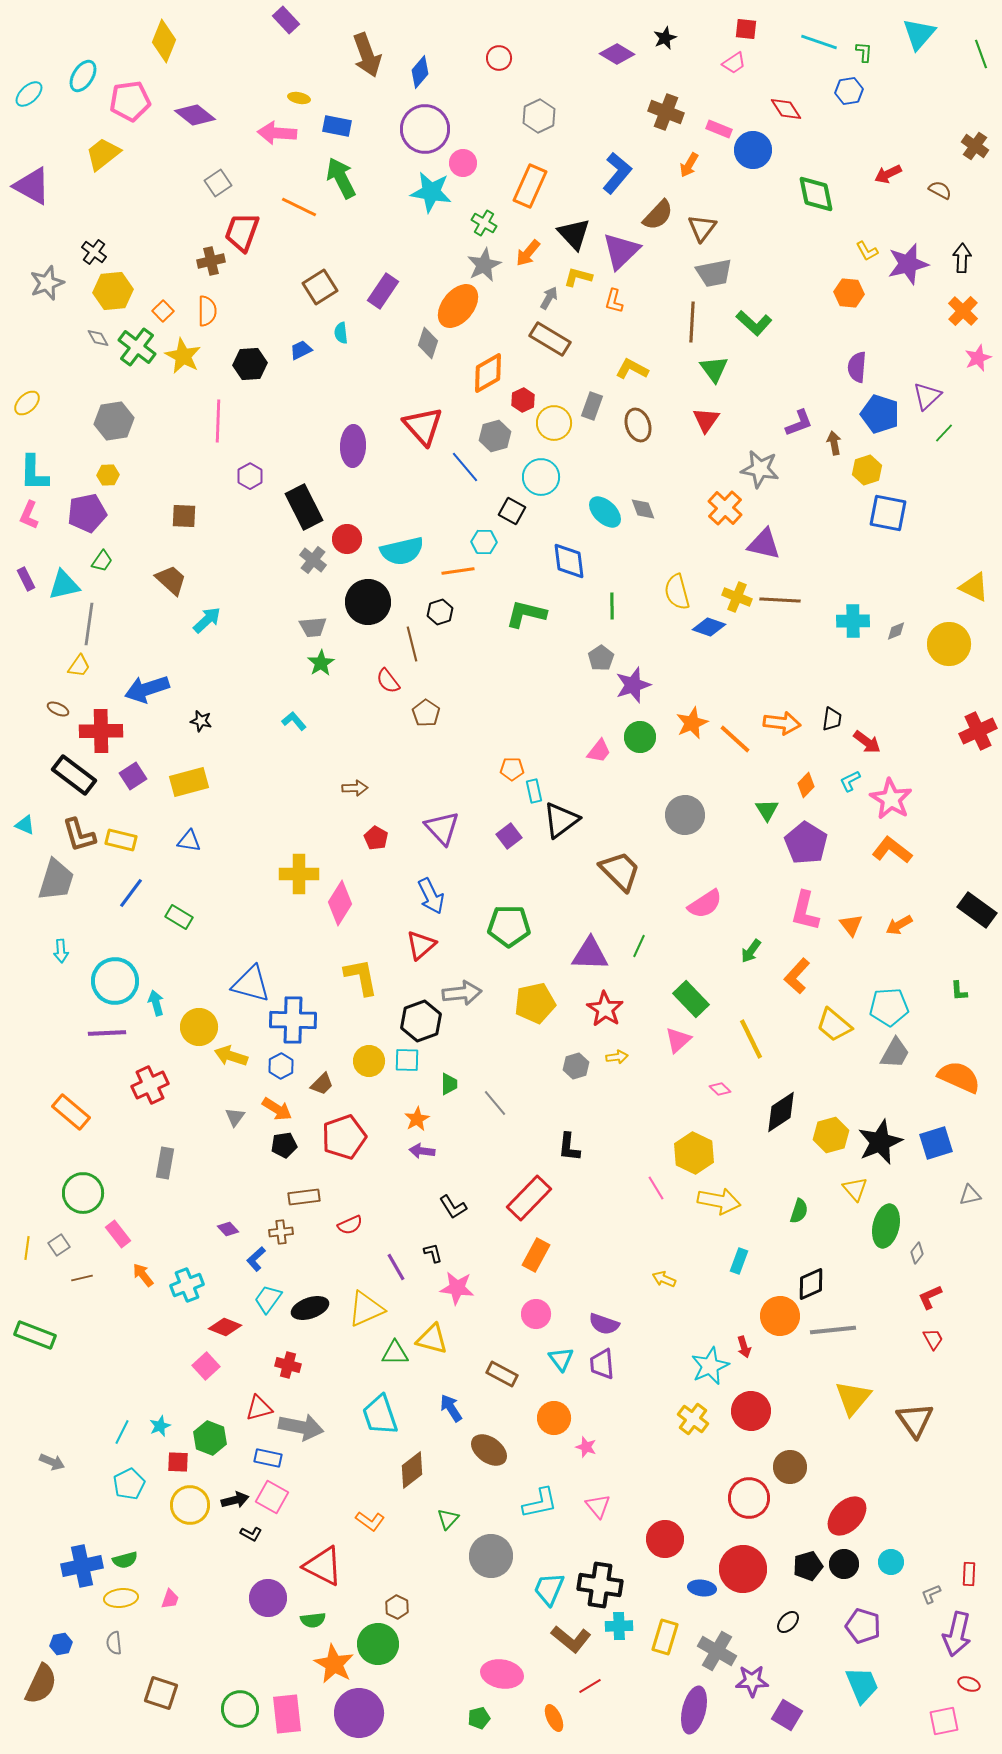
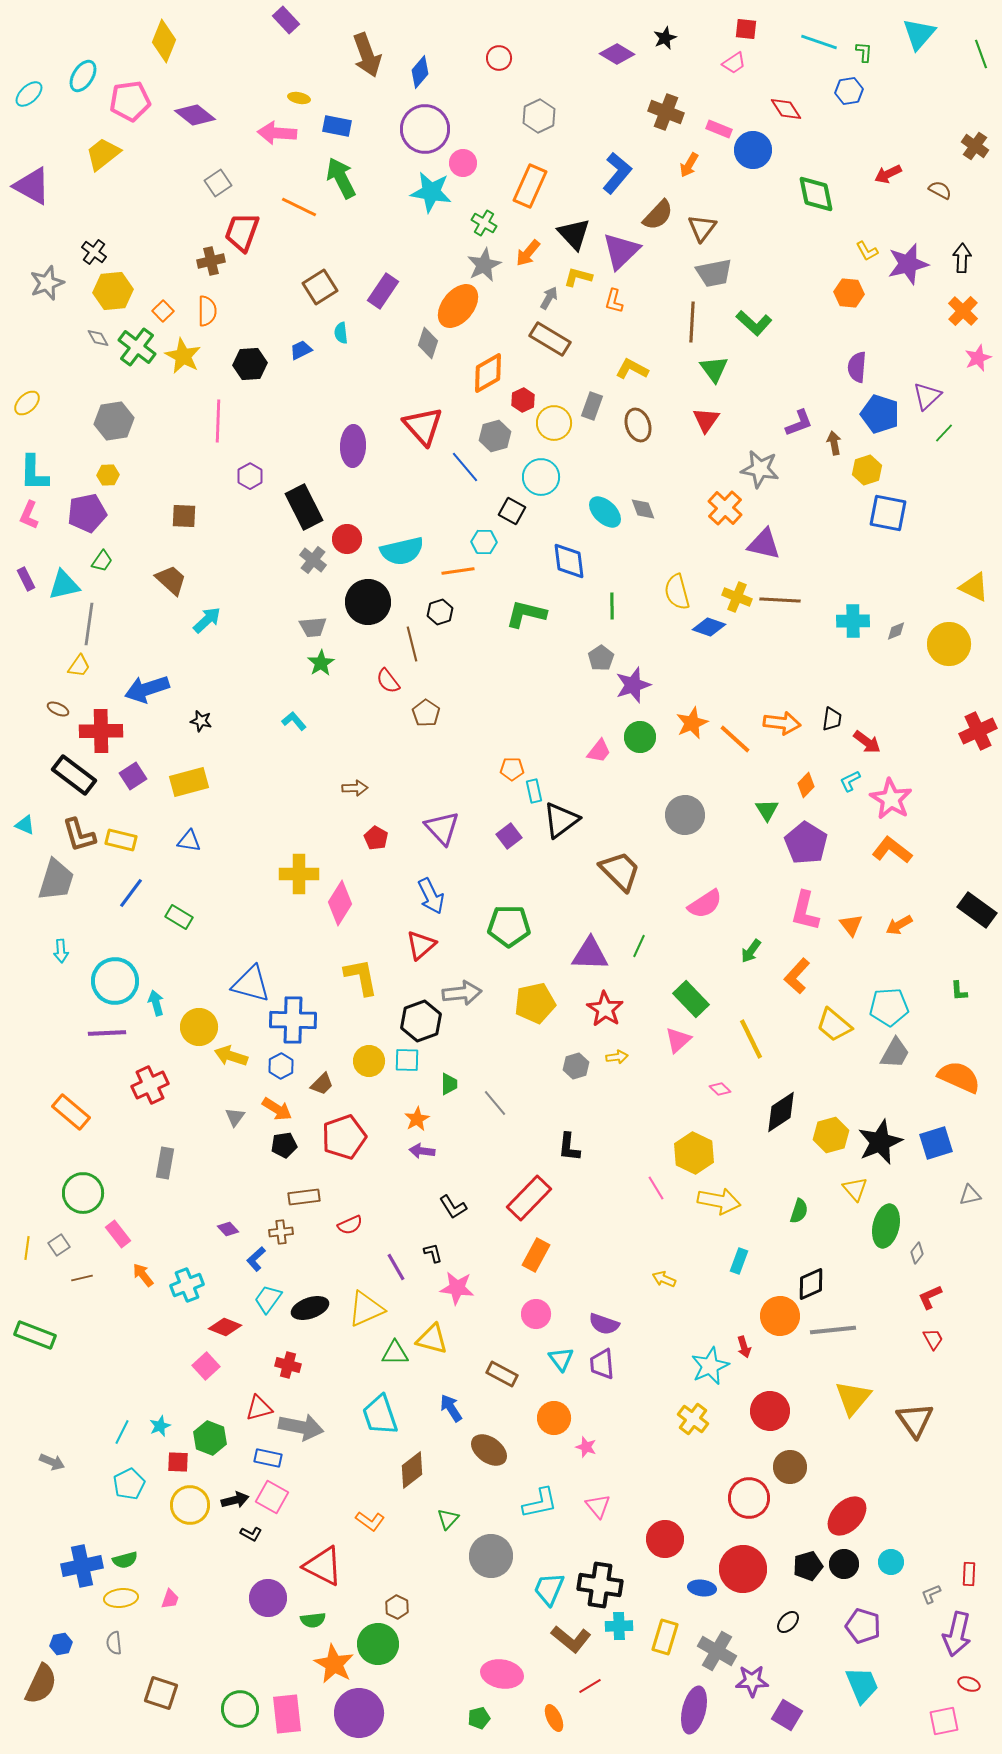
red circle at (751, 1411): moved 19 px right
